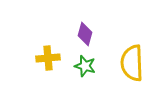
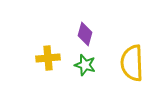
green star: moved 1 px up
